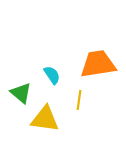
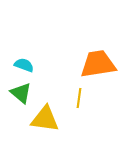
cyan semicircle: moved 28 px left, 10 px up; rotated 36 degrees counterclockwise
yellow line: moved 2 px up
